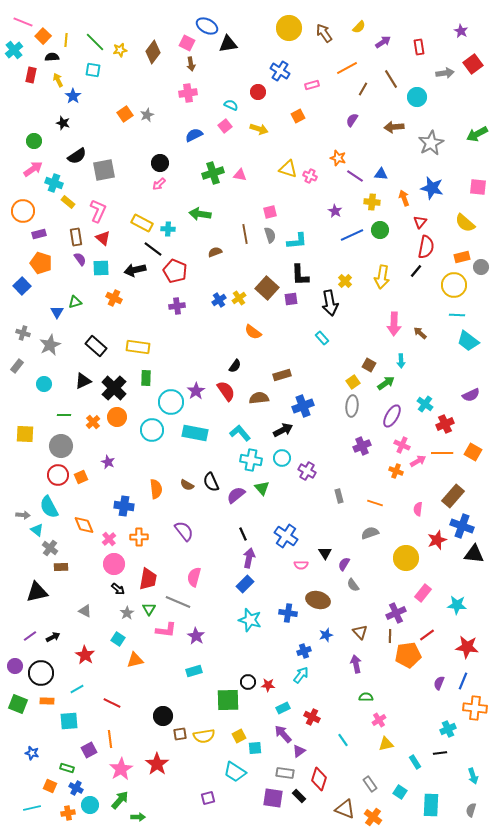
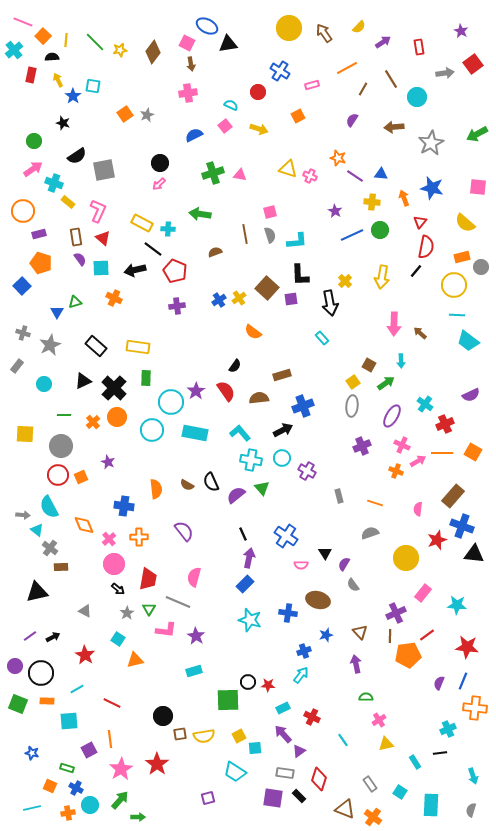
cyan square at (93, 70): moved 16 px down
